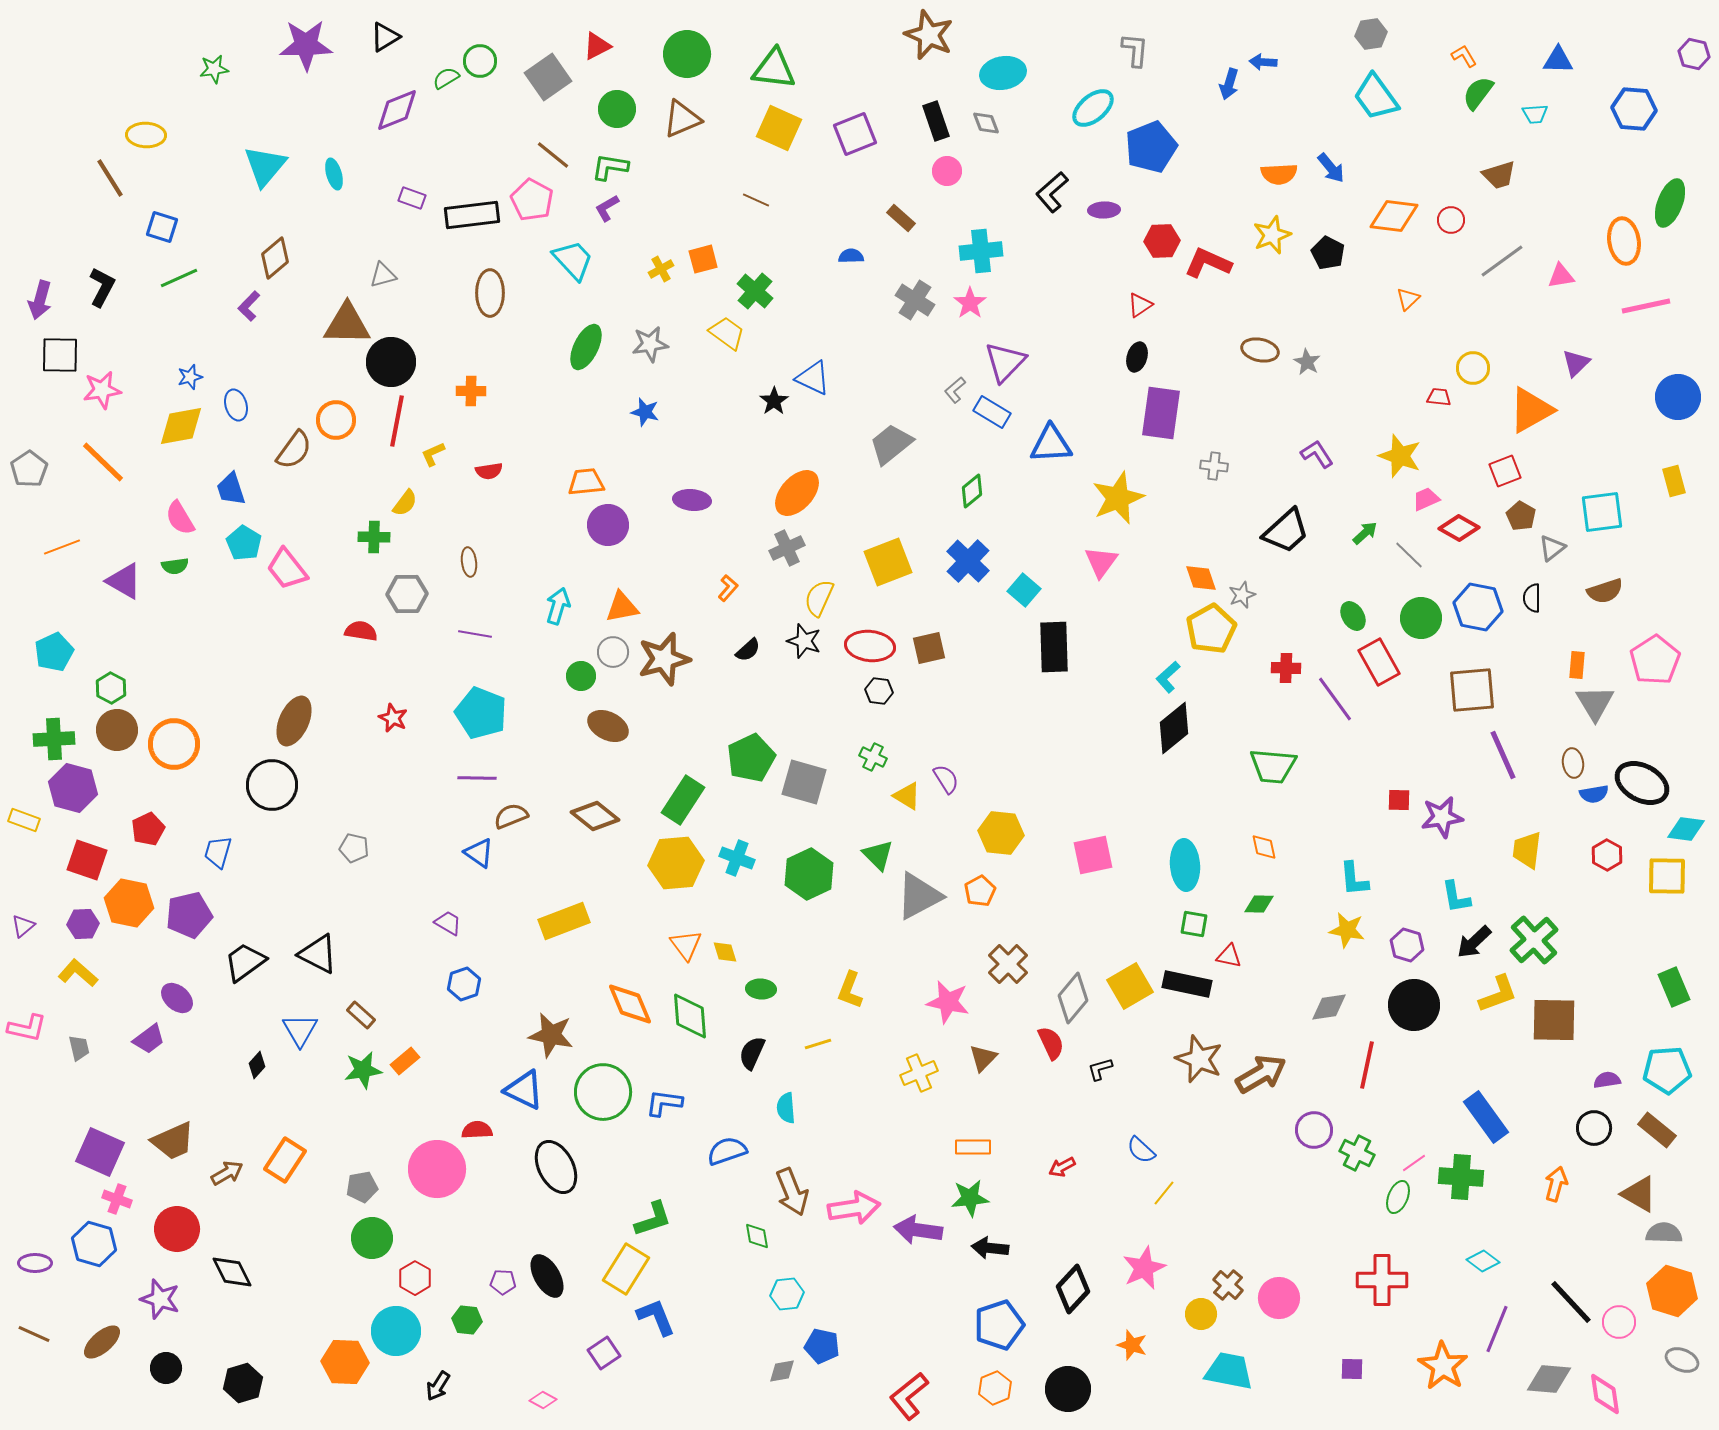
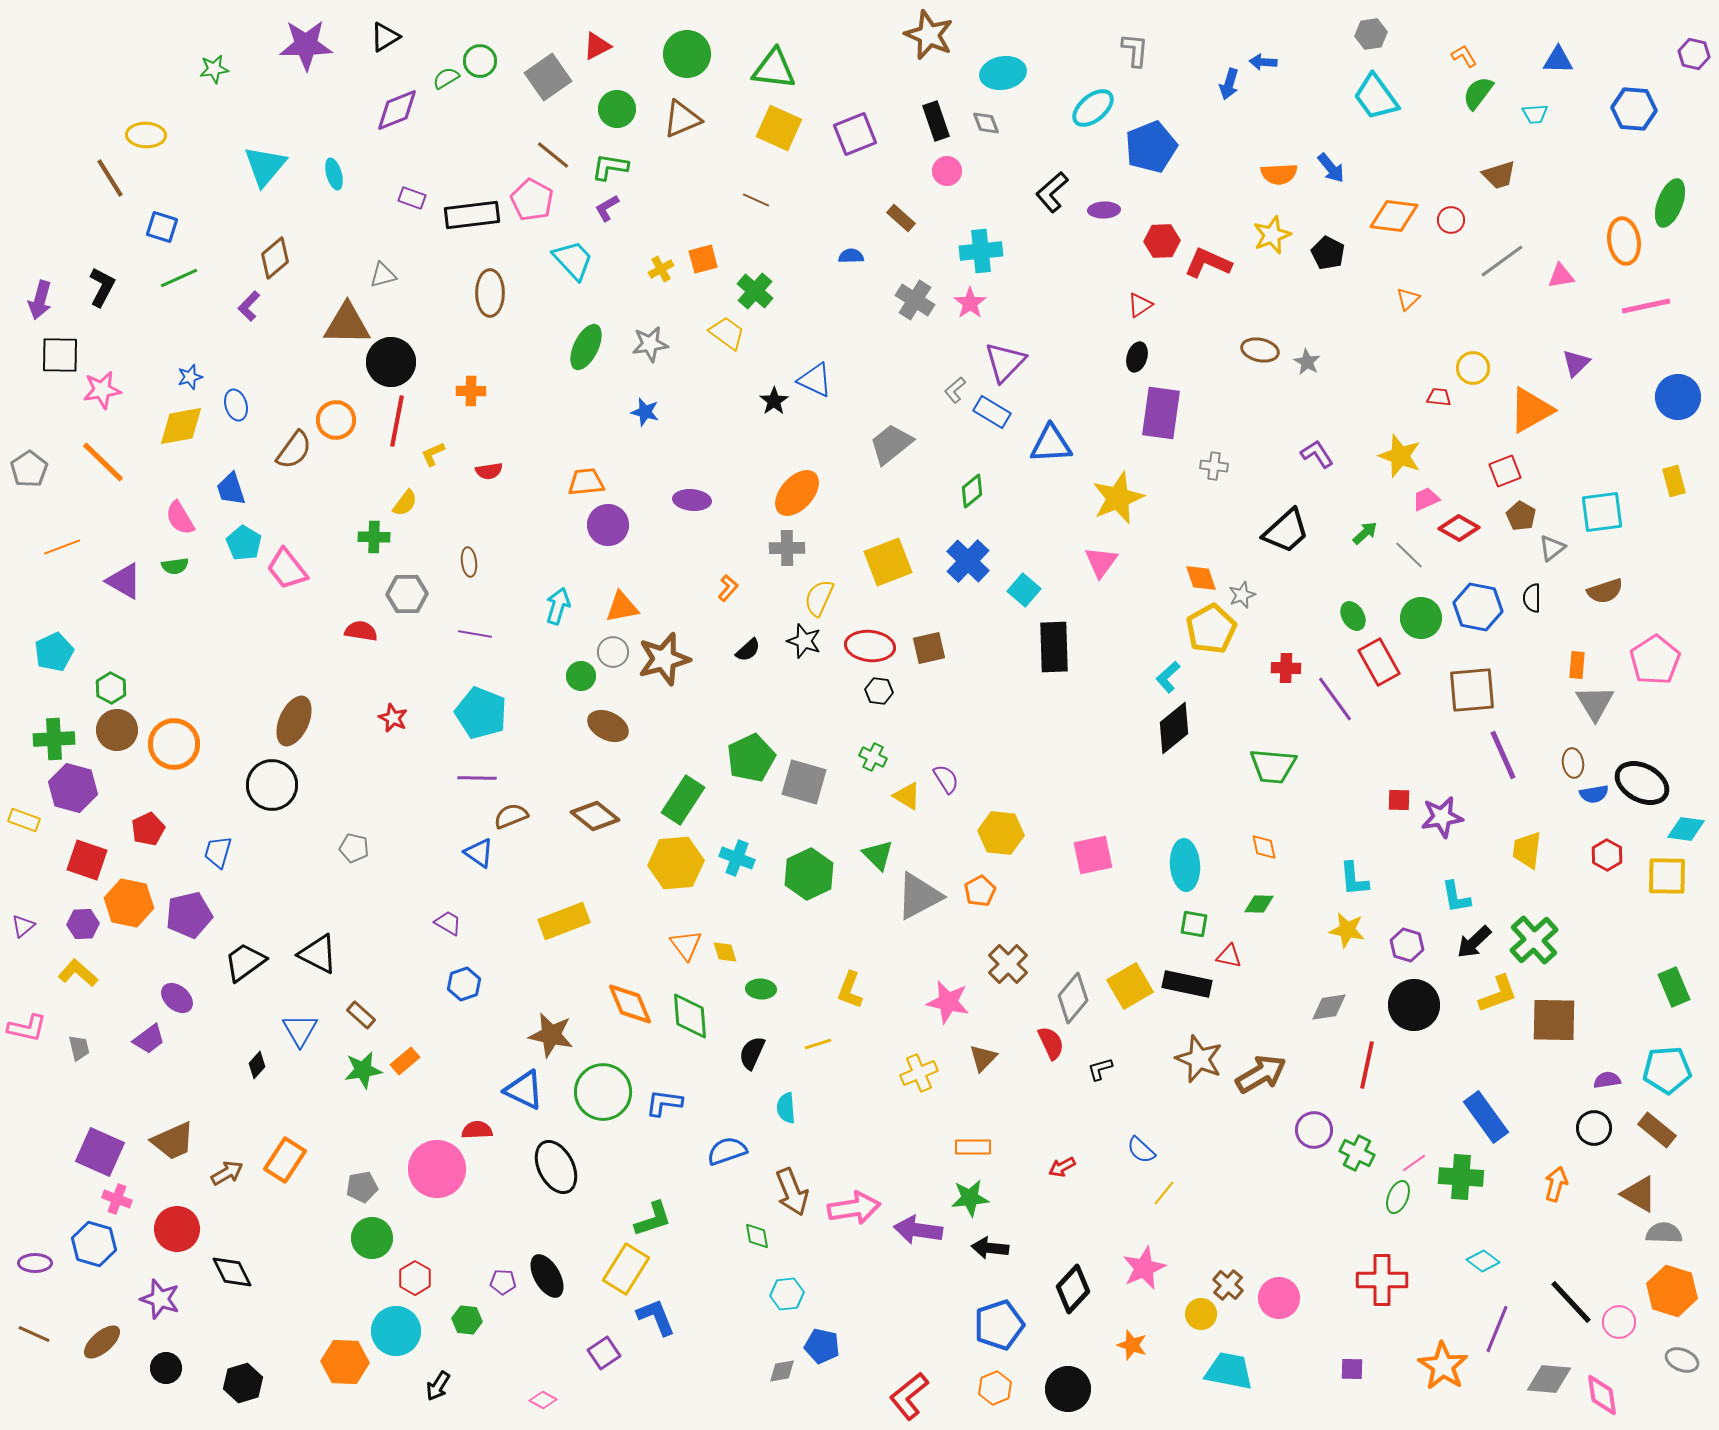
blue triangle at (813, 378): moved 2 px right, 2 px down
gray cross at (787, 548): rotated 24 degrees clockwise
pink diamond at (1605, 1394): moved 3 px left, 1 px down
